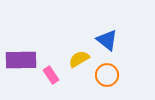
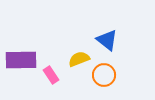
yellow semicircle: rotated 10 degrees clockwise
orange circle: moved 3 px left
